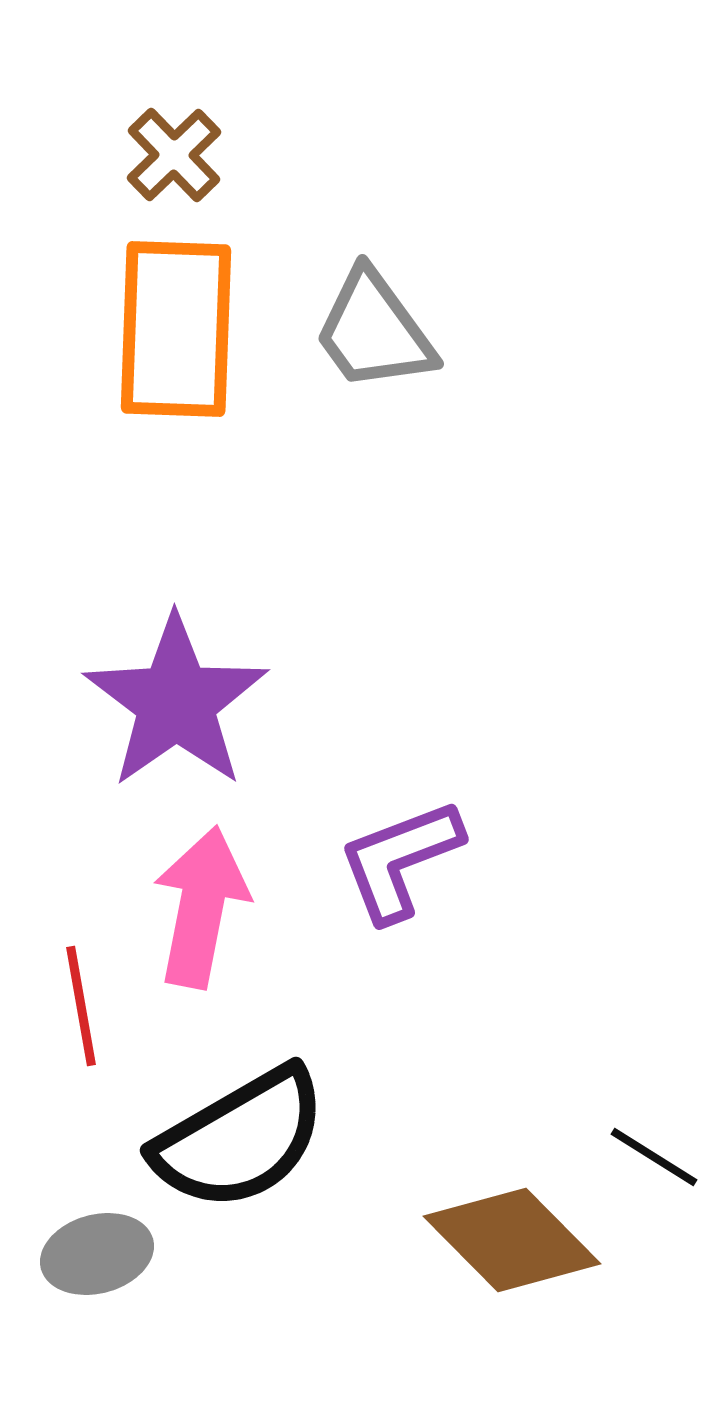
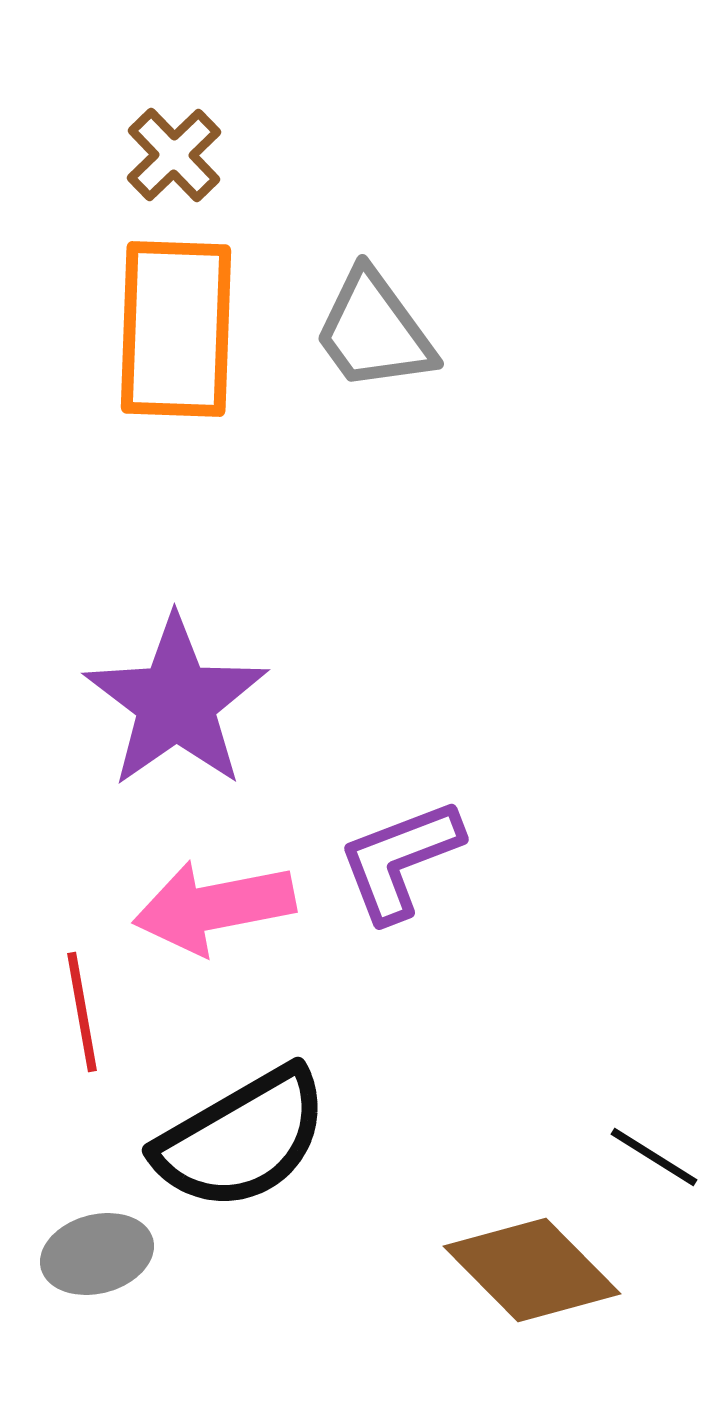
pink arrow: moved 13 px right; rotated 112 degrees counterclockwise
red line: moved 1 px right, 6 px down
black semicircle: moved 2 px right
brown diamond: moved 20 px right, 30 px down
